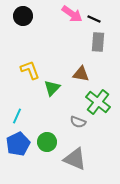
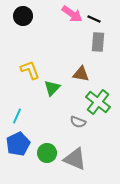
green circle: moved 11 px down
